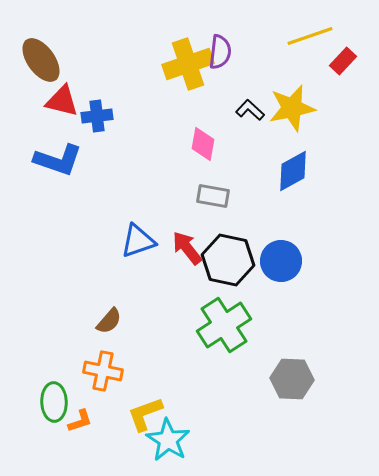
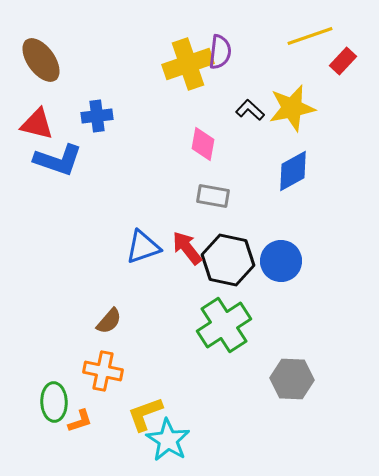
red triangle: moved 25 px left, 23 px down
blue triangle: moved 5 px right, 6 px down
